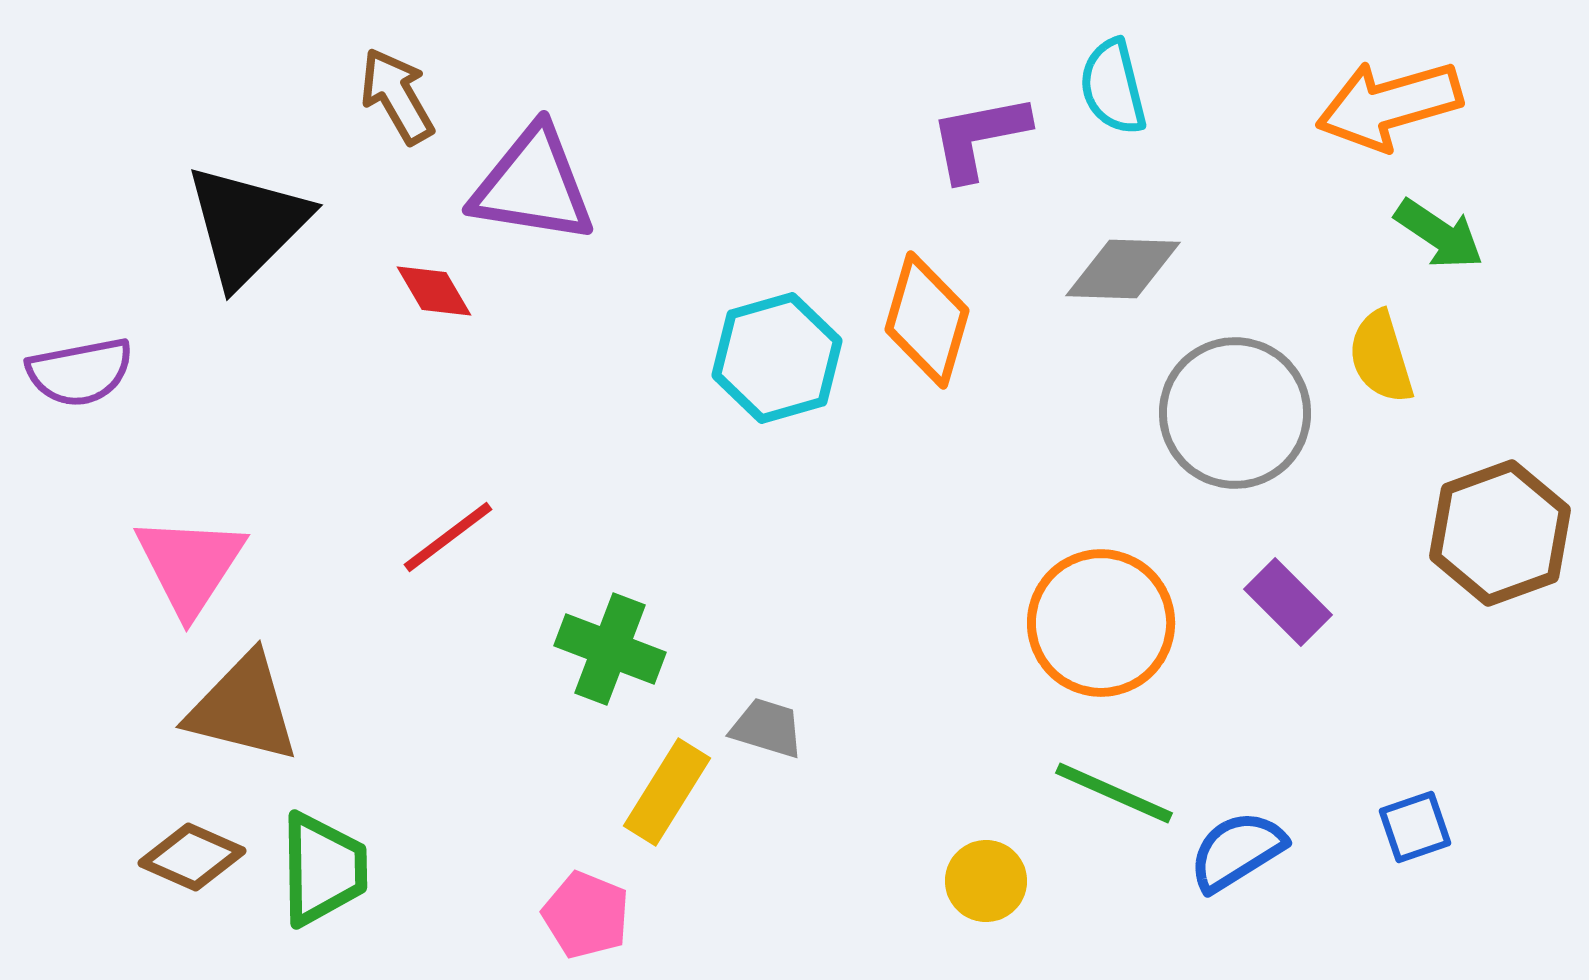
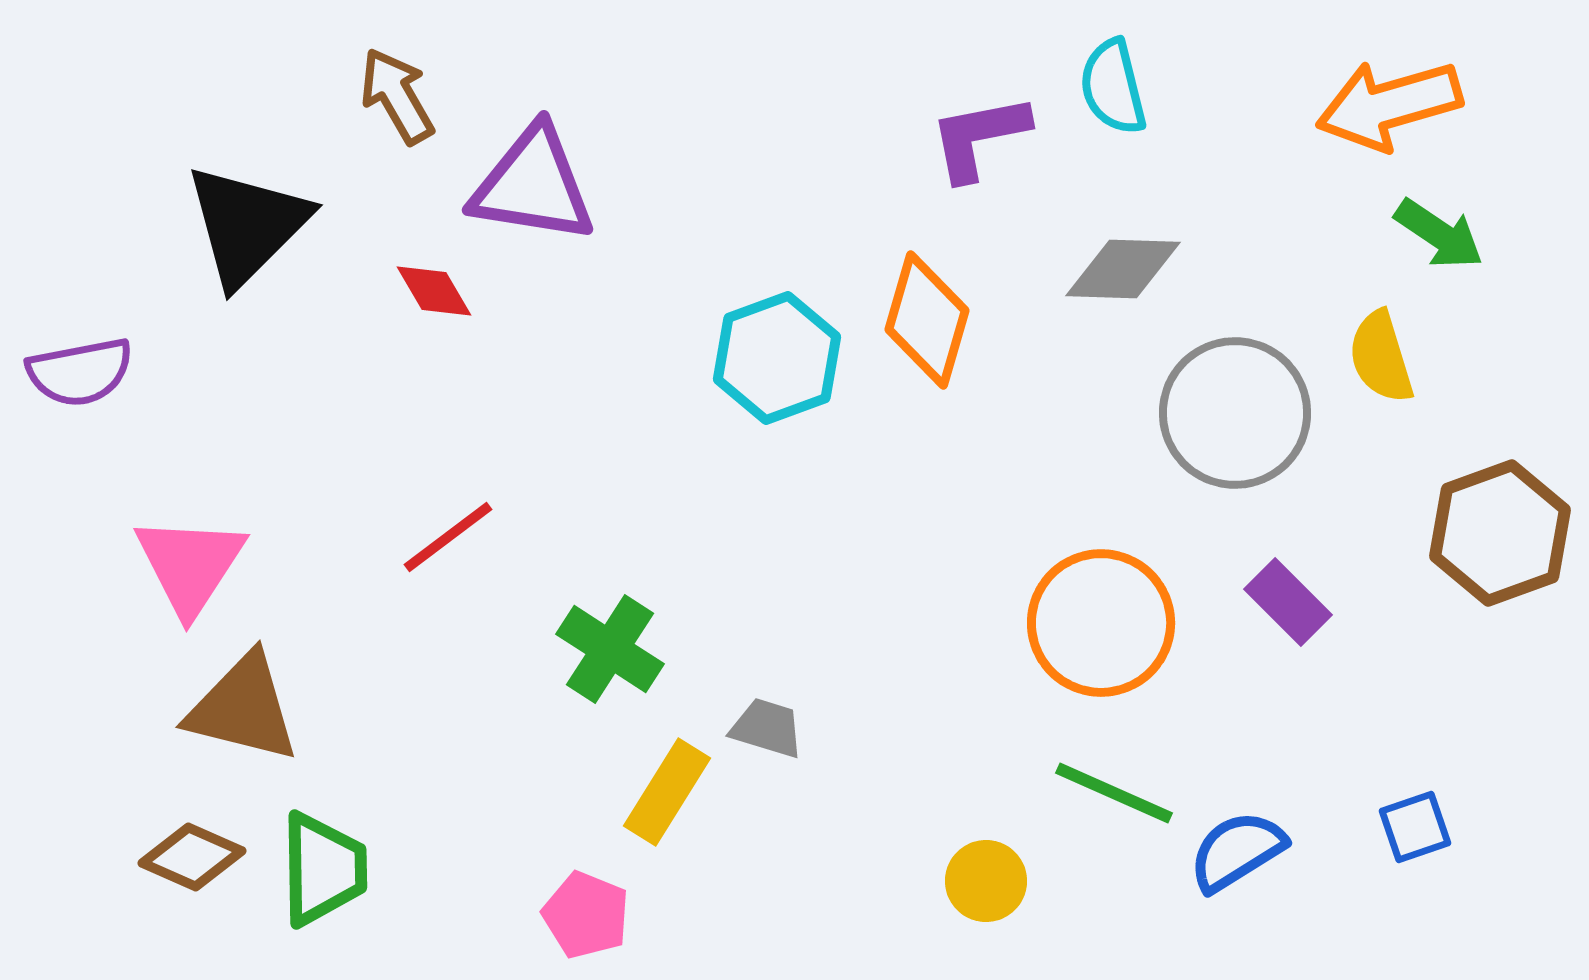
cyan hexagon: rotated 4 degrees counterclockwise
green cross: rotated 12 degrees clockwise
